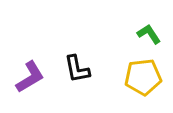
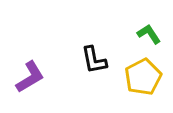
black L-shape: moved 17 px right, 9 px up
yellow pentagon: rotated 21 degrees counterclockwise
